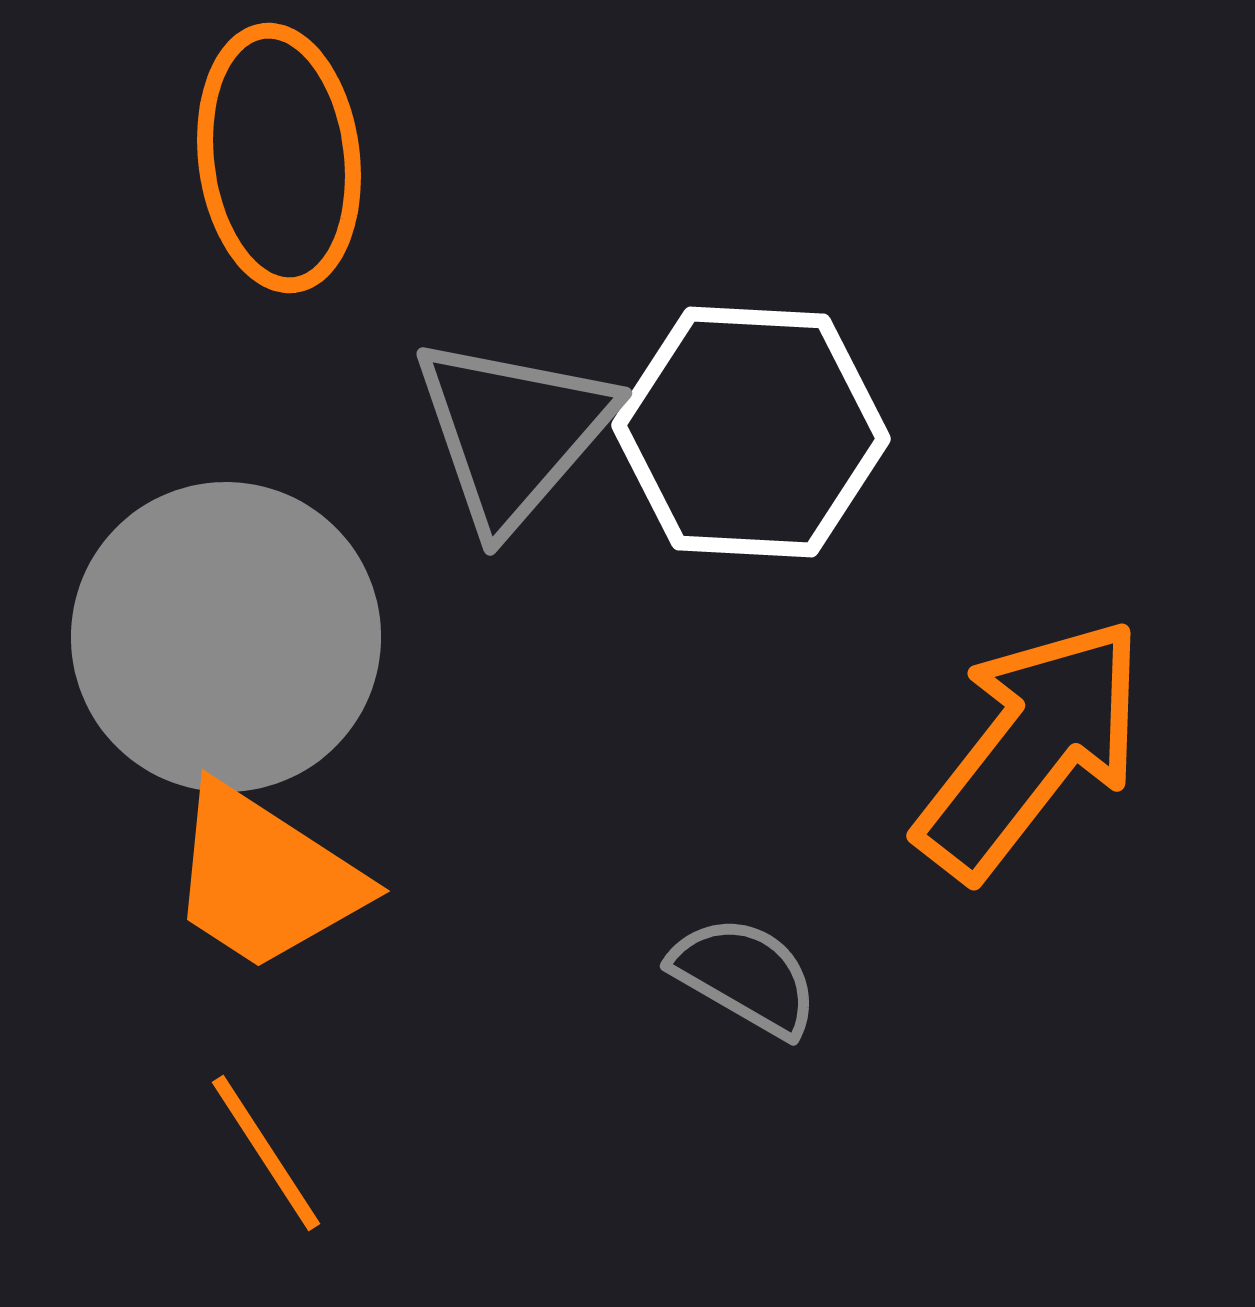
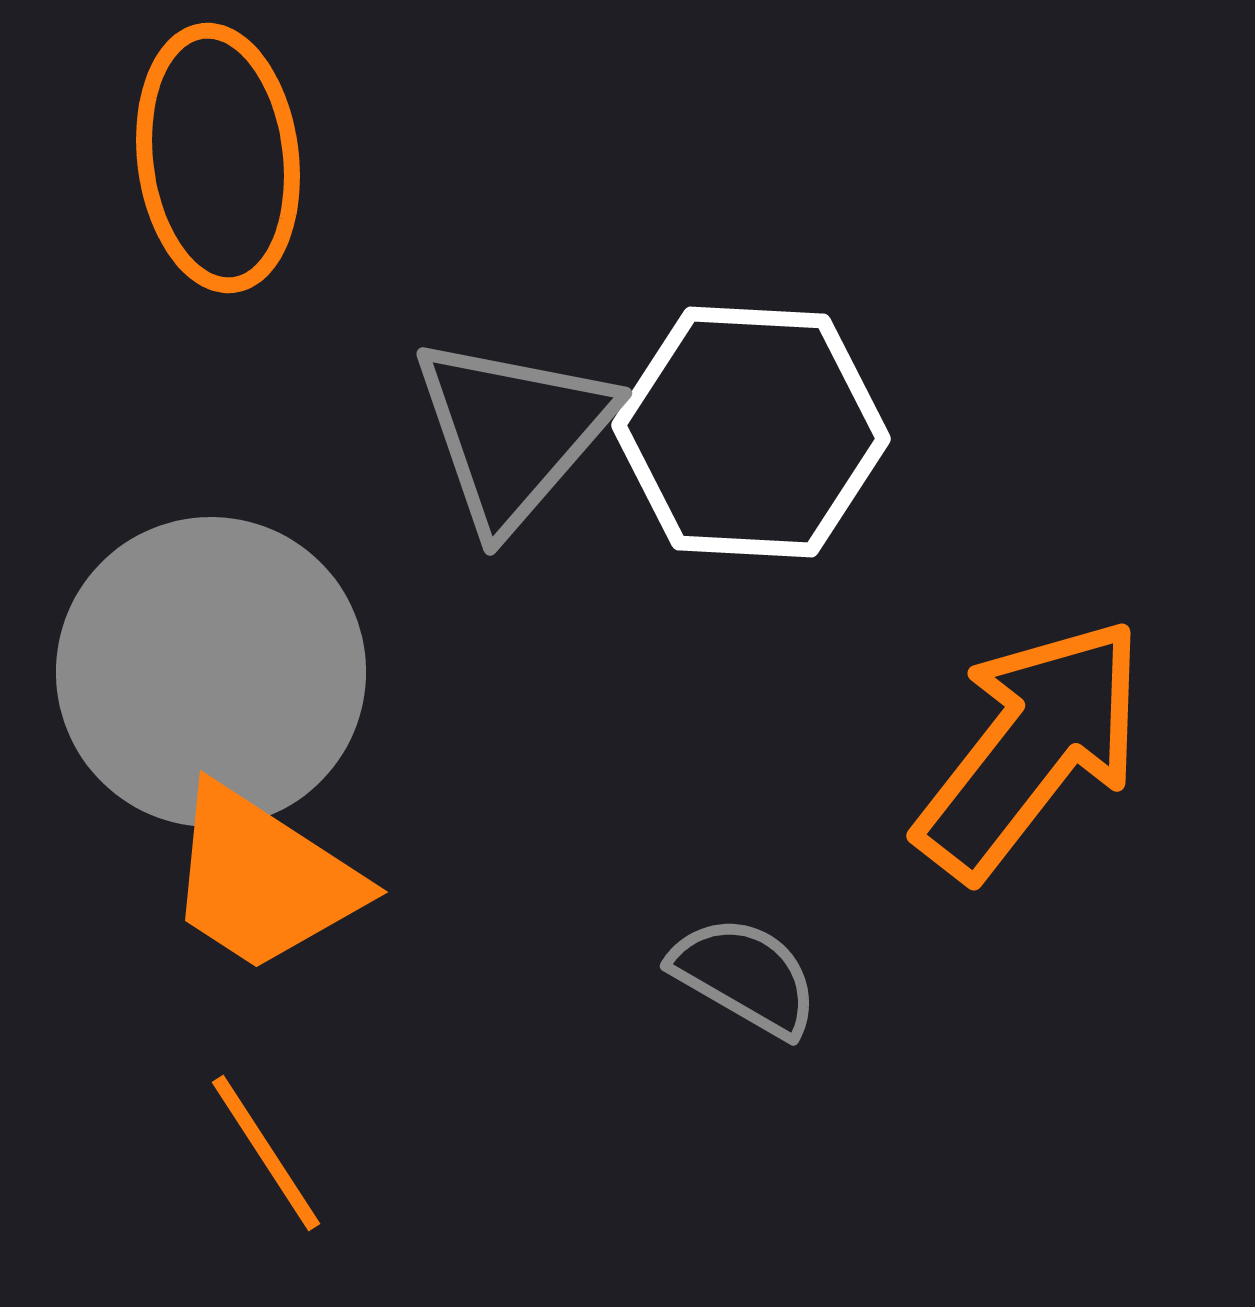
orange ellipse: moved 61 px left
gray circle: moved 15 px left, 35 px down
orange trapezoid: moved 2 px left, 1 px down
